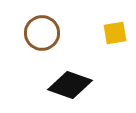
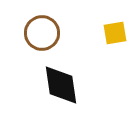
black diamond: moved 9 px left; rotated 63 degrees clockwise
